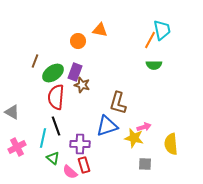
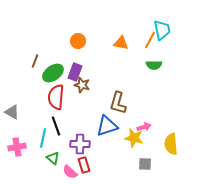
orange triangle: moved 21 px right, 13 px down
pink cross: rotated 18 degrees clockwise
